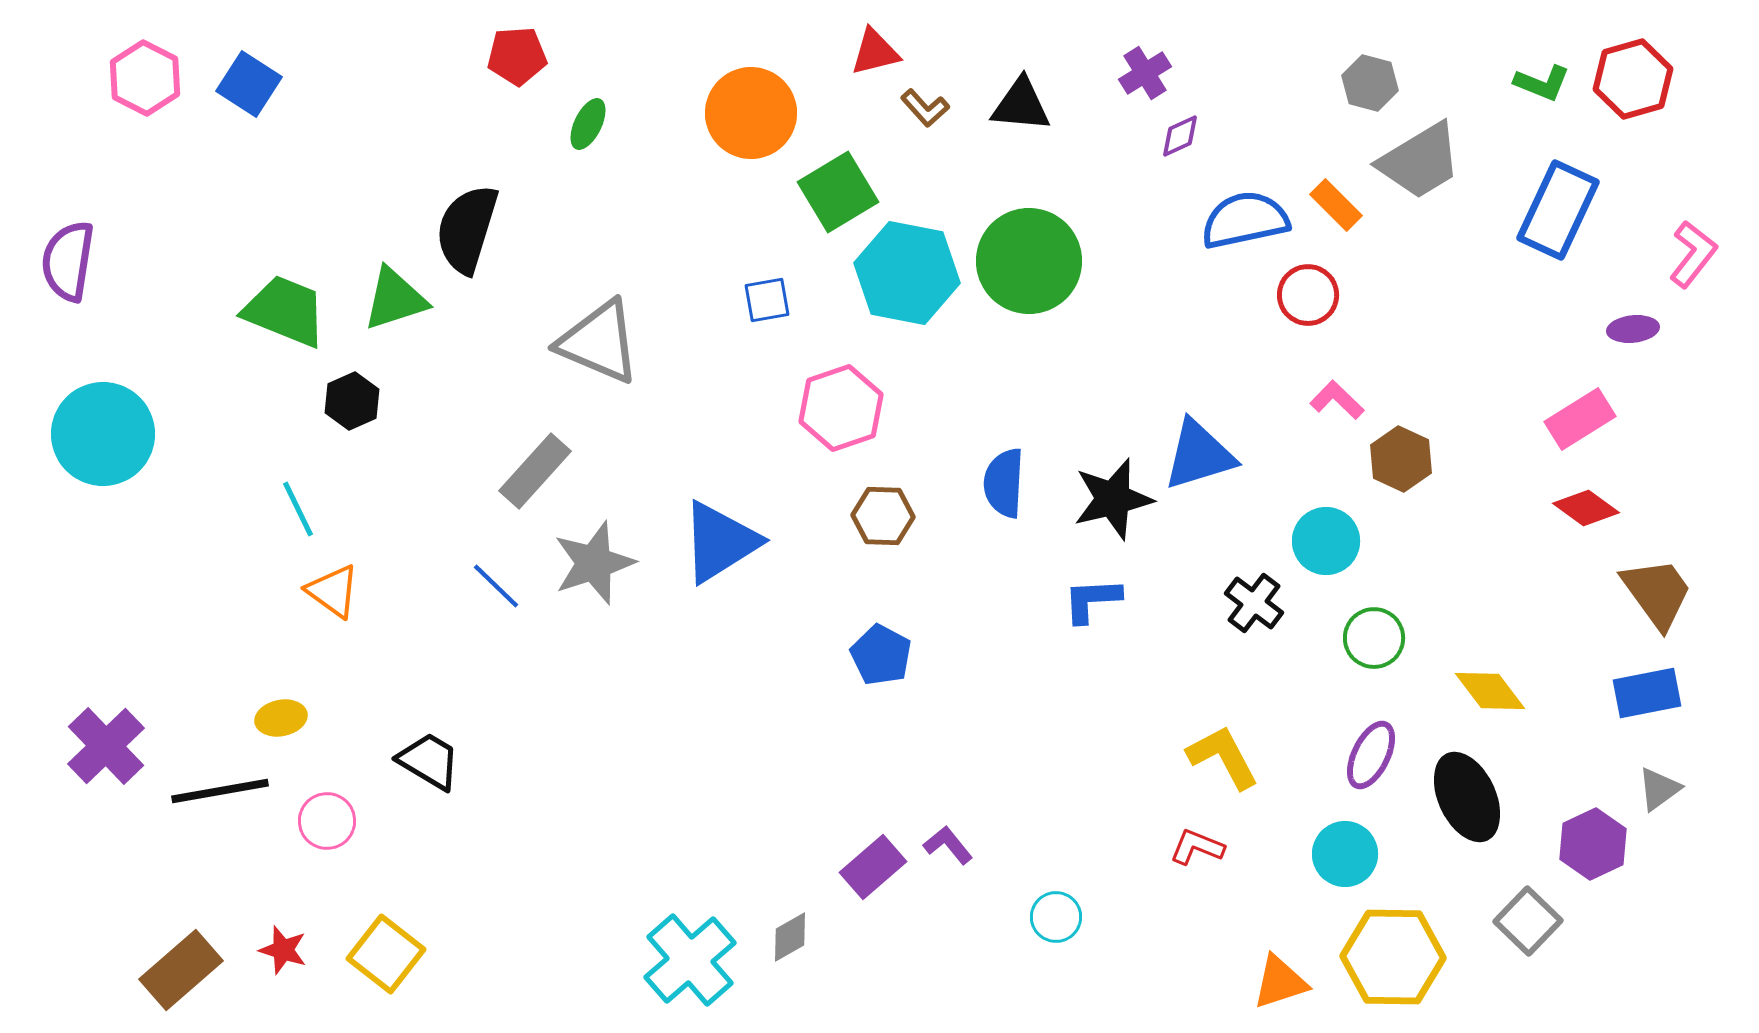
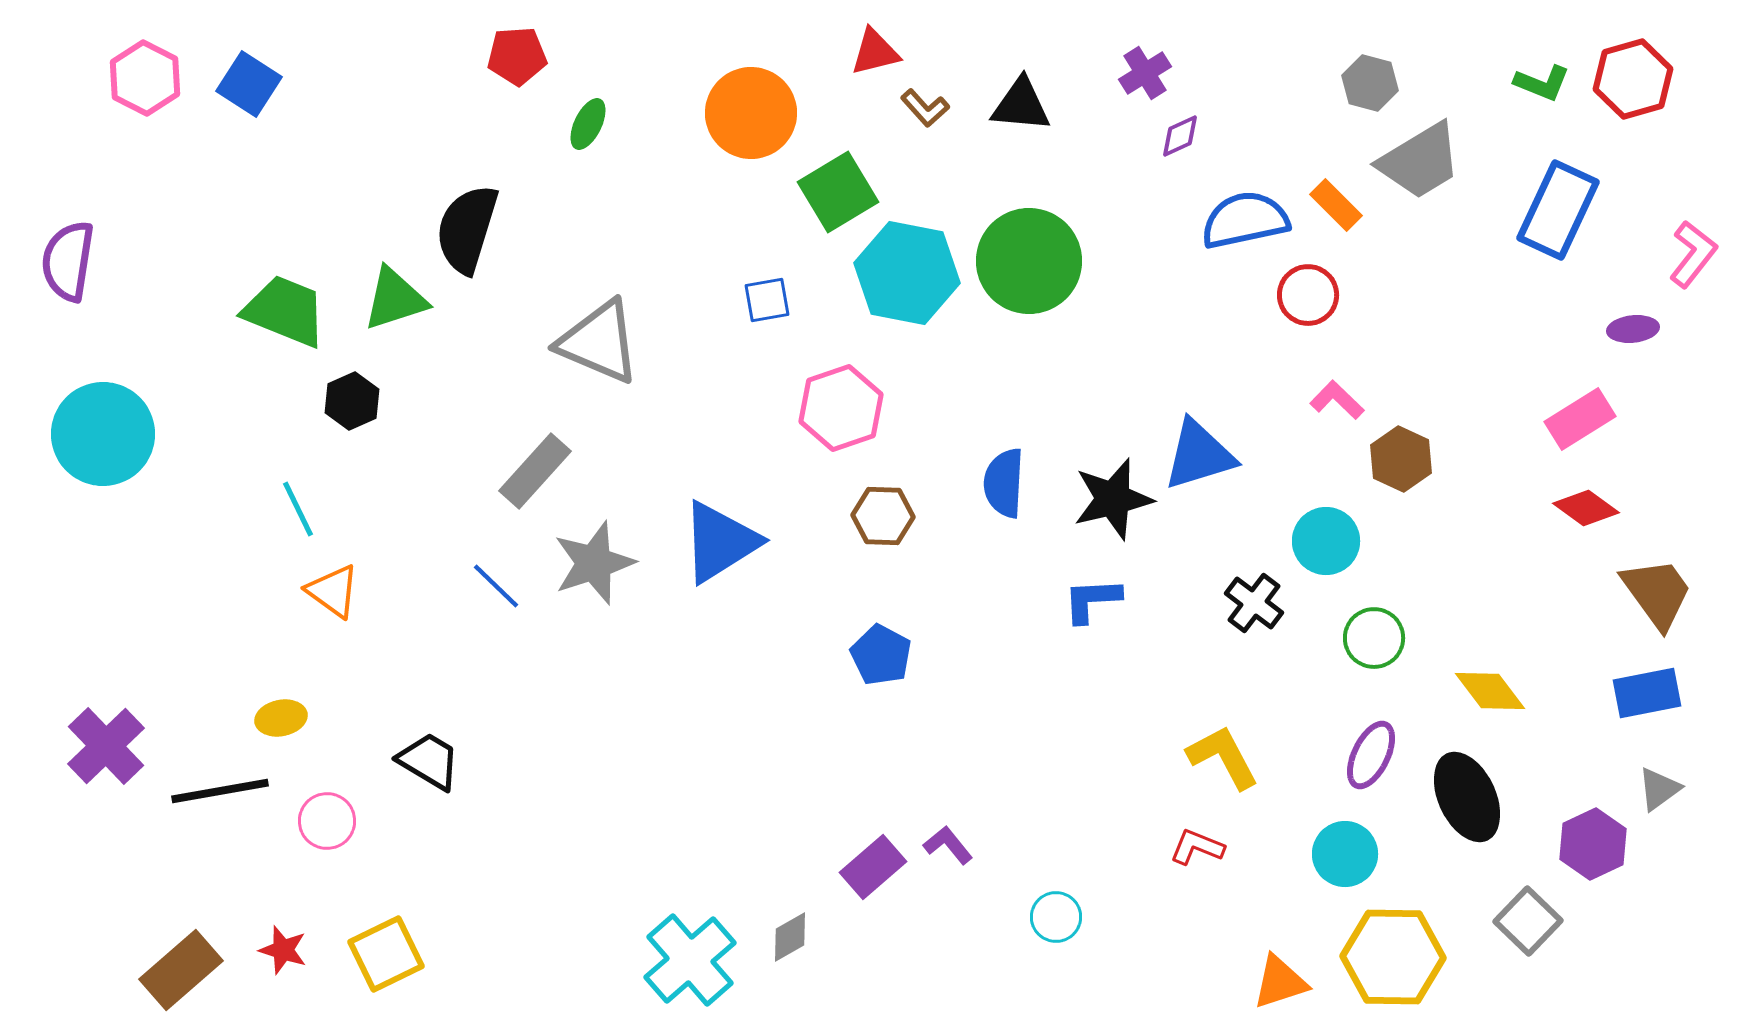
yellow square at (386, 954): rotated 26 degrees clockwise
